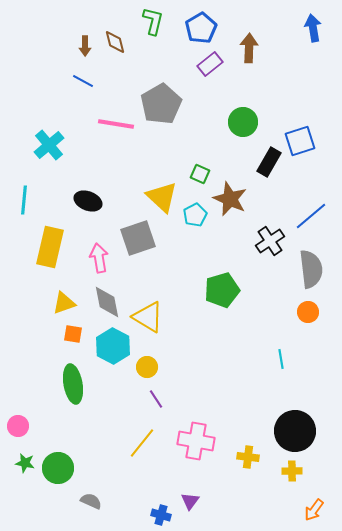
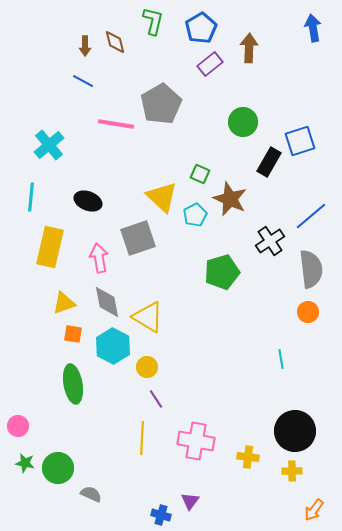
cyan line at (24, 200): moved 7 px right, 3 px up
green pentagon at (222, 290): moved 18 px up
yellow line at (142, 443): moved 5 px up; rotated 36 degrees counterclockwise
gray semicircle at (91, 501): moved 7 px up
